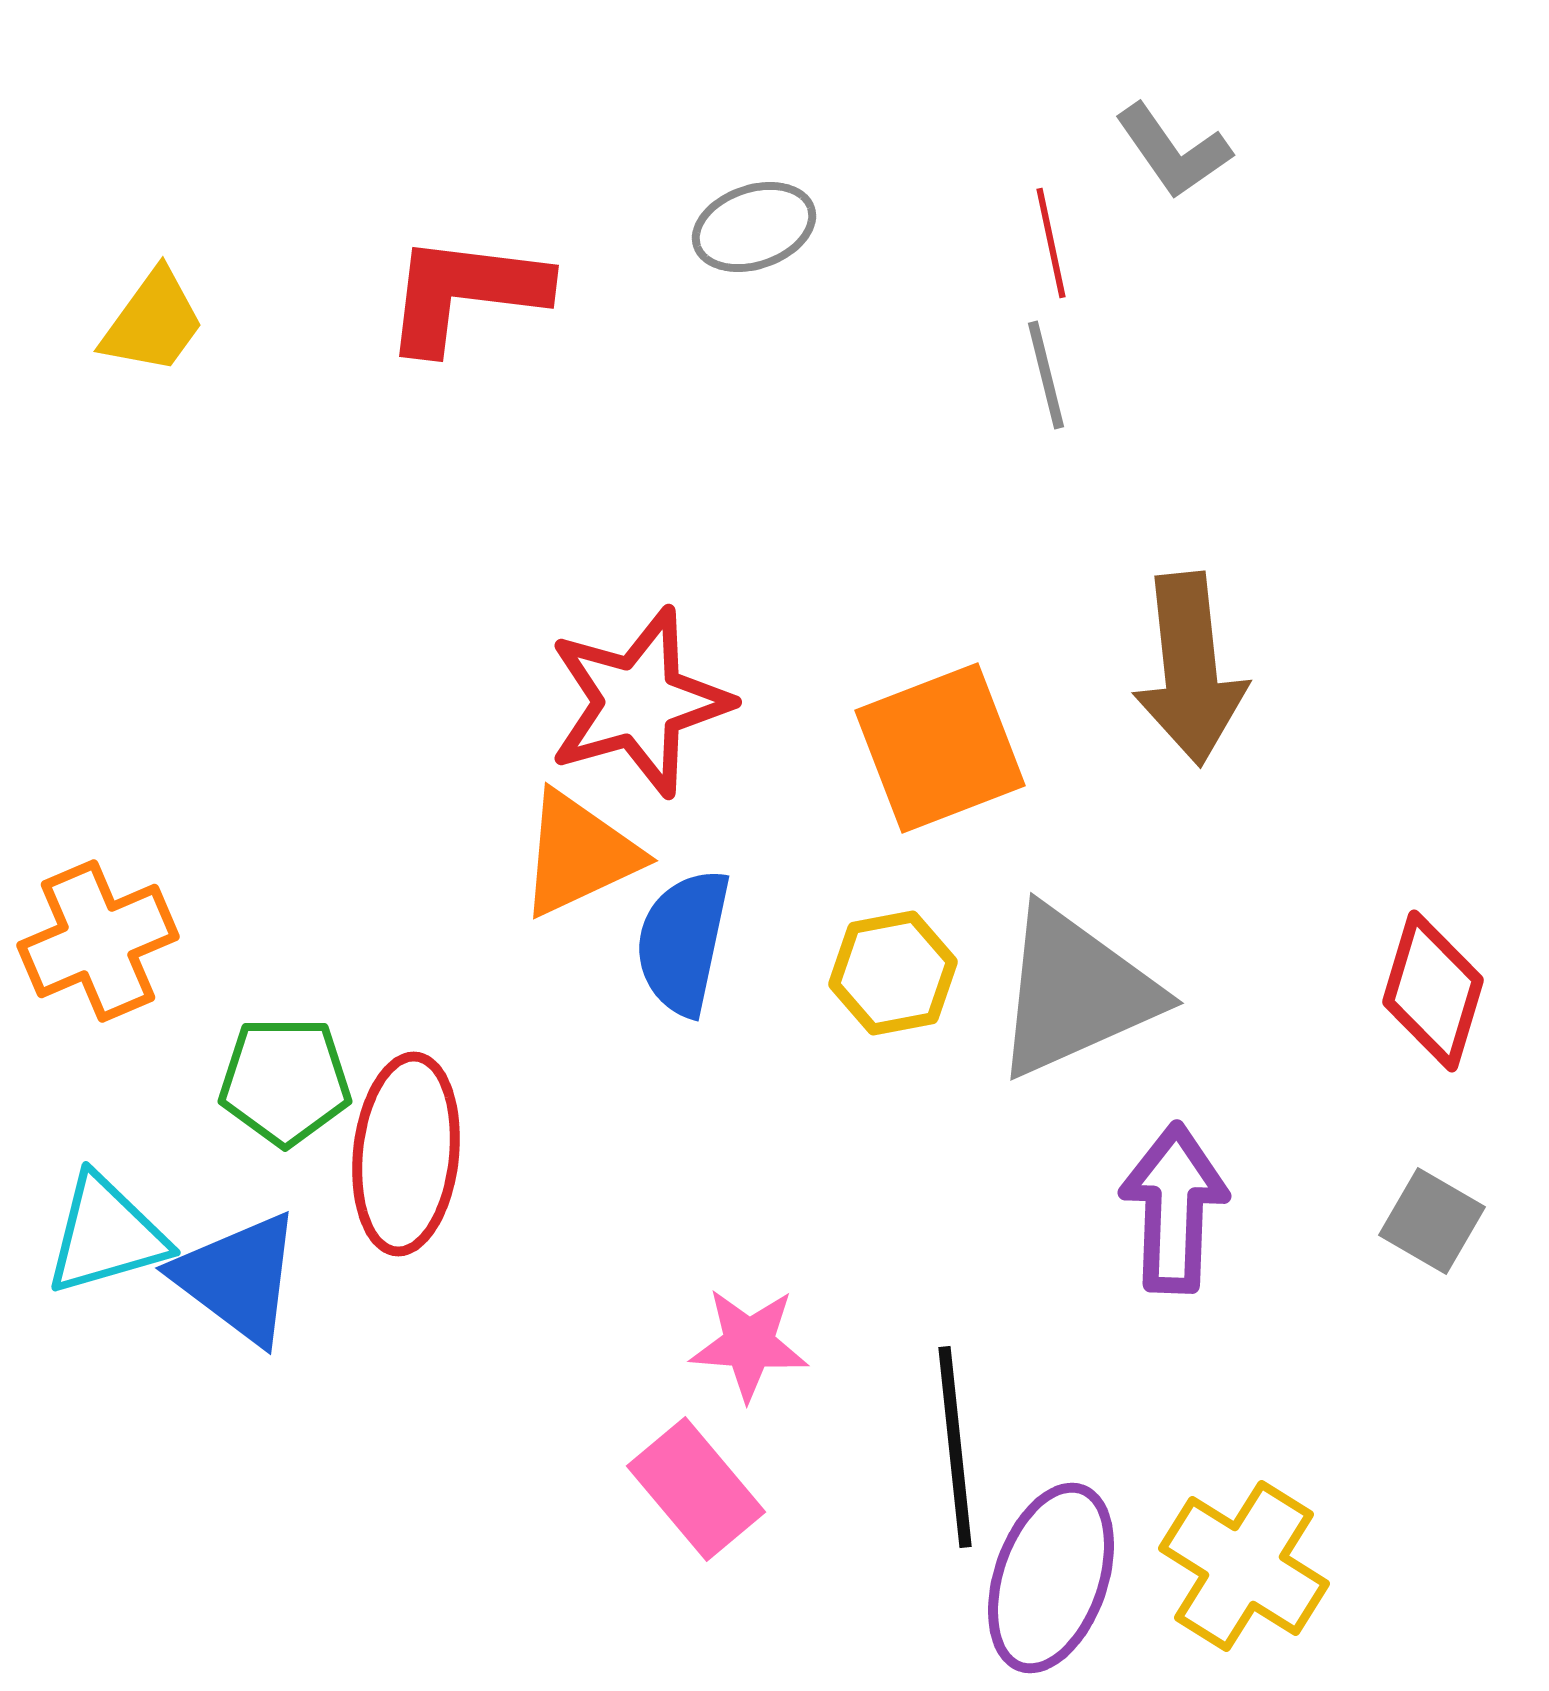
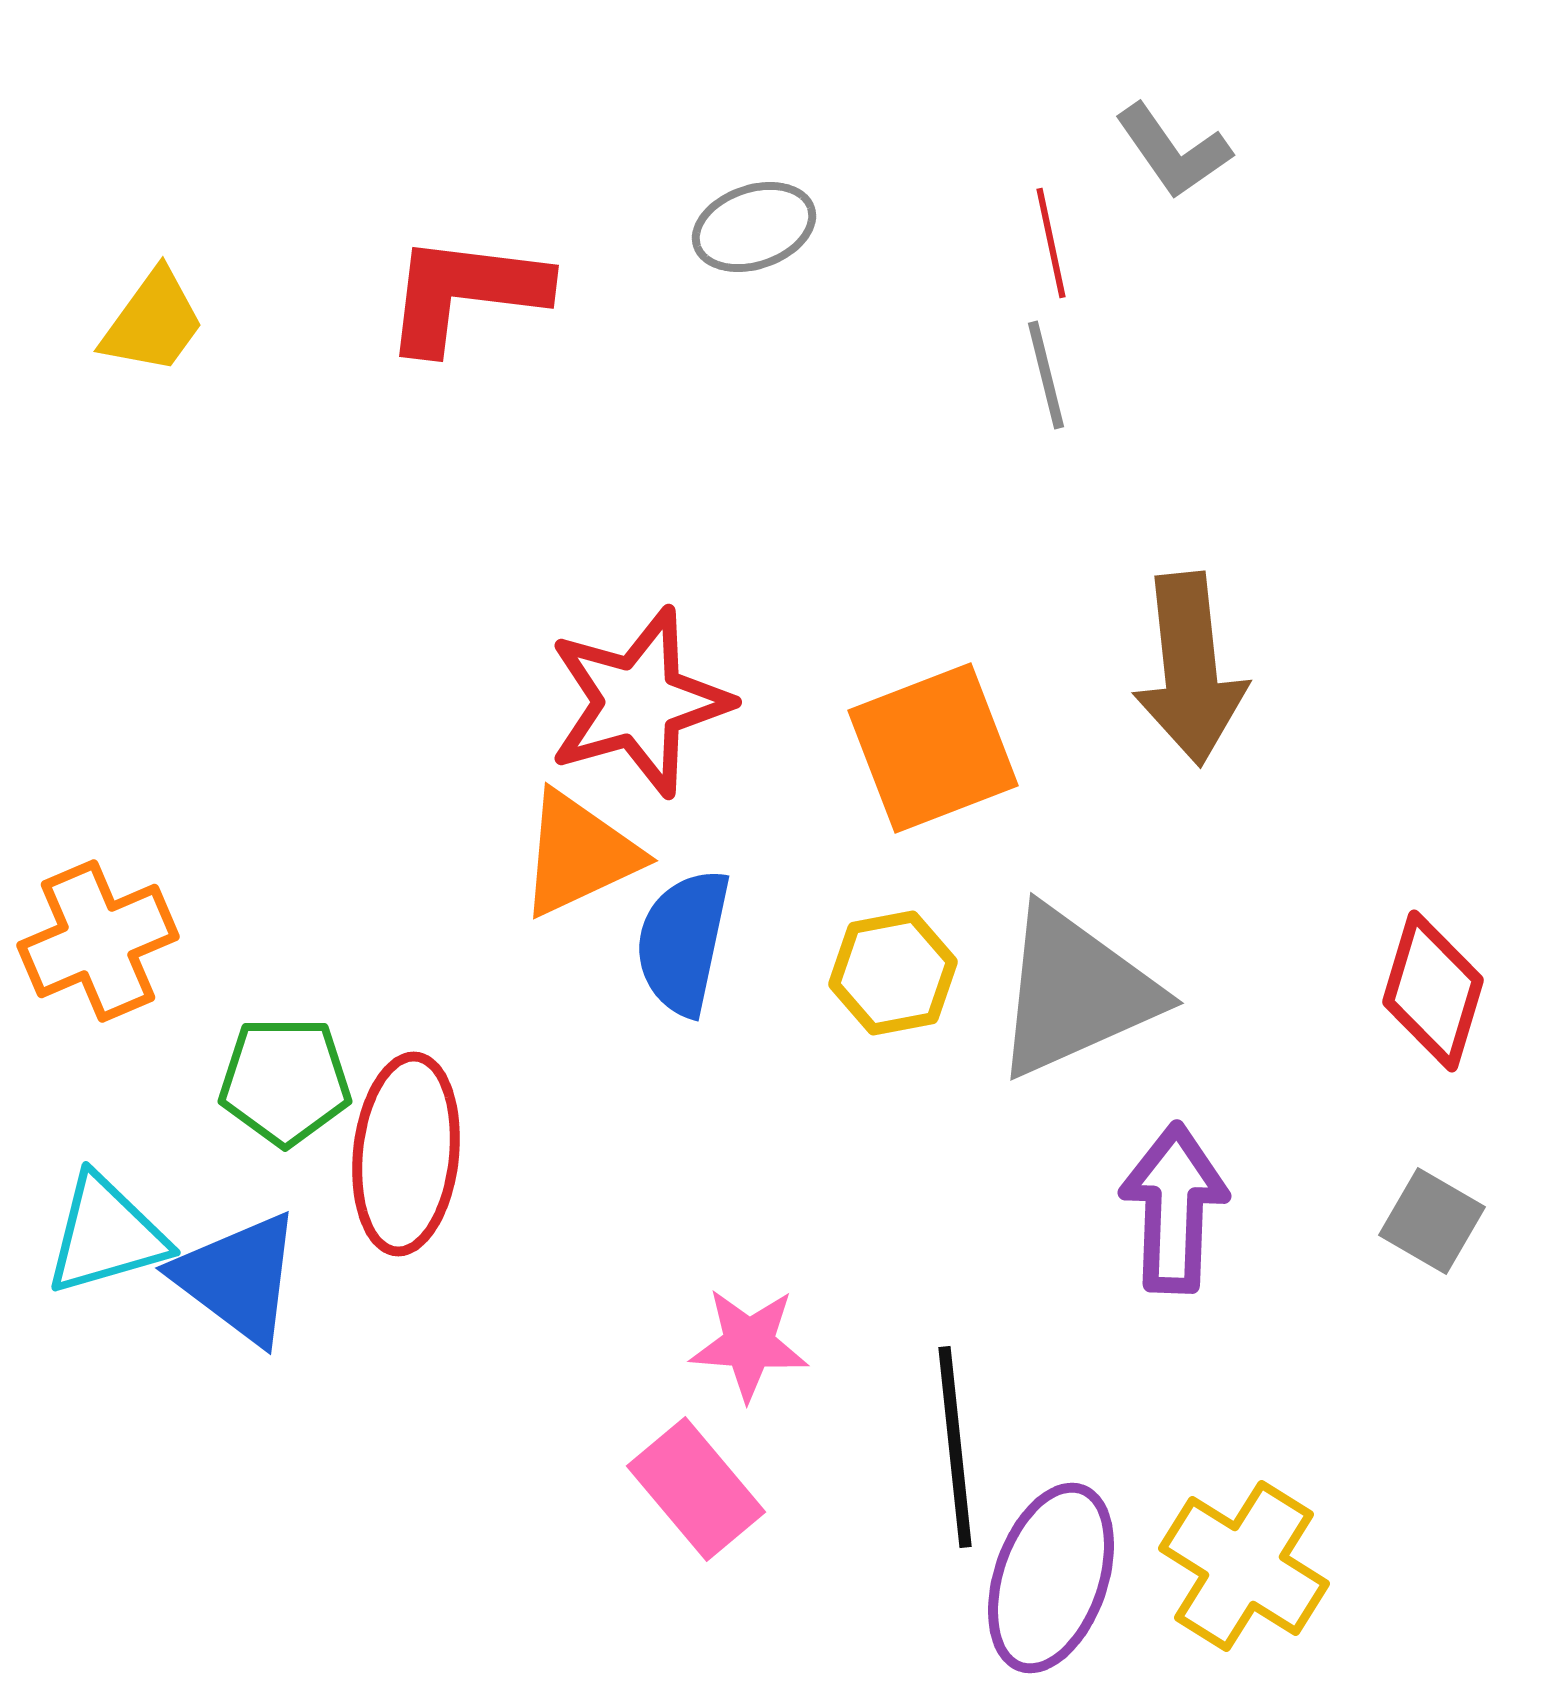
orange square: moved 7 px left
